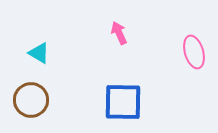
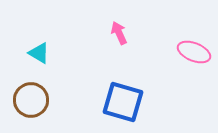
pink ellipse: rotated 52 degrees counterclockwise
blue square: rotated 15 degrees clockwise
